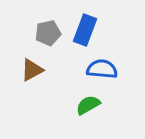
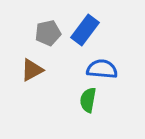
blue rectangle: rotated 16 degrees clockwise
green semicircle: moved 5 px up; rotated 50 degrees counterclockwise
